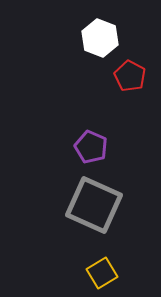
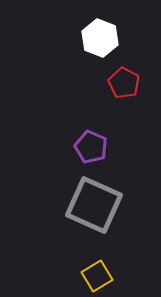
red pentagon: moved 6 px left, 7 px down
yellow square: moved 5 px left, 3 px down
